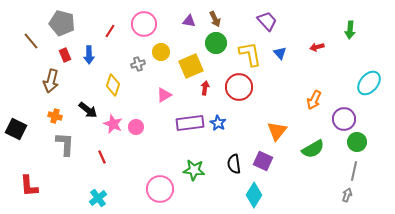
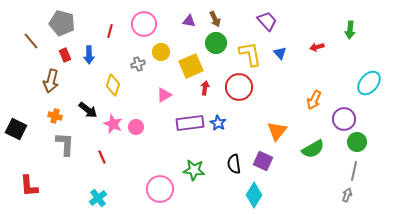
red line at (110, 31): rotated 16 degrees counterclockwise
